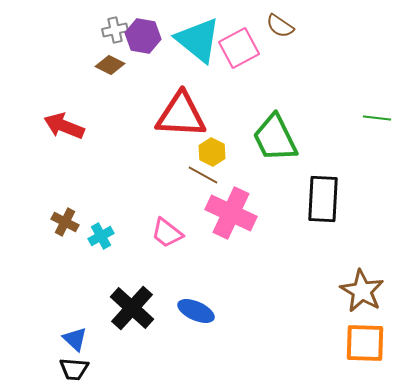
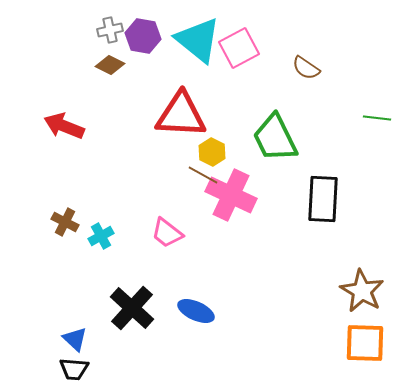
brown semicircle: moved 26 px right, 42 px down
gray cross: moved 5 px left
pink cross: moved 18 px up
